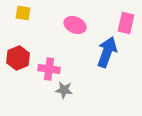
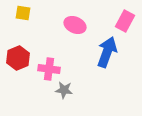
pink rectangle: moved 1 px left, 2 px up; rotated 15 degrees clockwise
